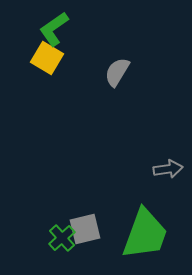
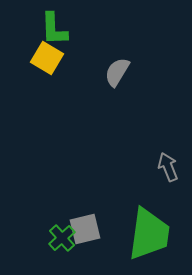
green L-shape: rotated 57 degrees counterclockwise
gray arrow: moved 2 px up; rotated 104 degrees counterclockwise
green trapezoid: moved 4 px right; rotated 12 degrees counterclockwise
